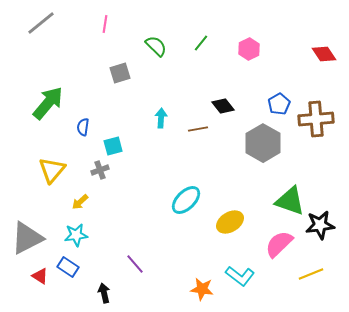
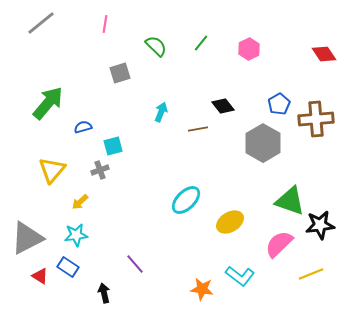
cyan arrow: moved 6 px up; rotated 18 degrees clockwise
blue semicircle: rotated 66 degrees clockwise
